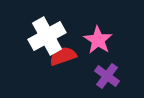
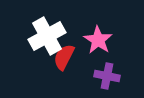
red semicircle: moved 1 px right, 1 px down; rotated 44 degrees counterclockwise
purple cross: rotated 25 degrees counterclockwise
